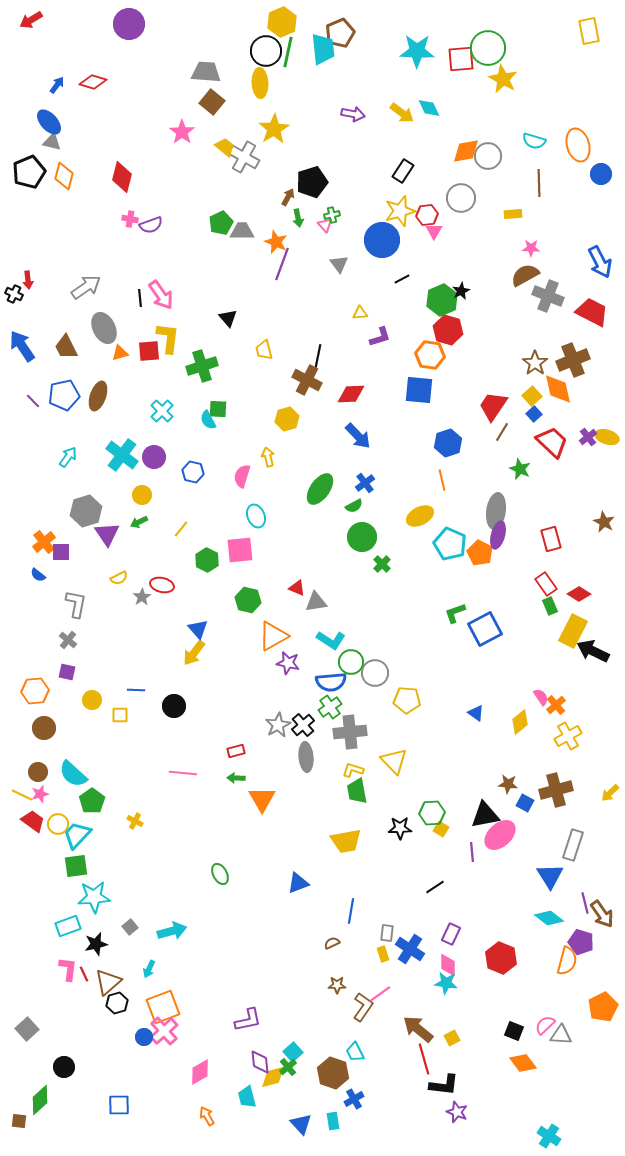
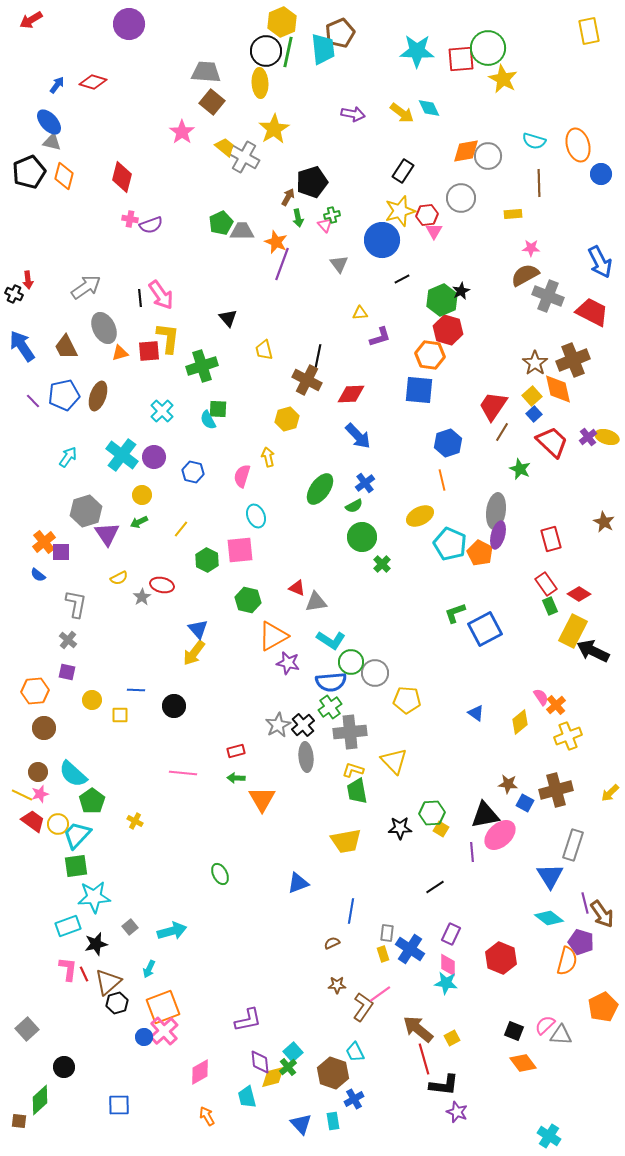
yellow cross at (568, 736): rotated 8 degrees clockwise
